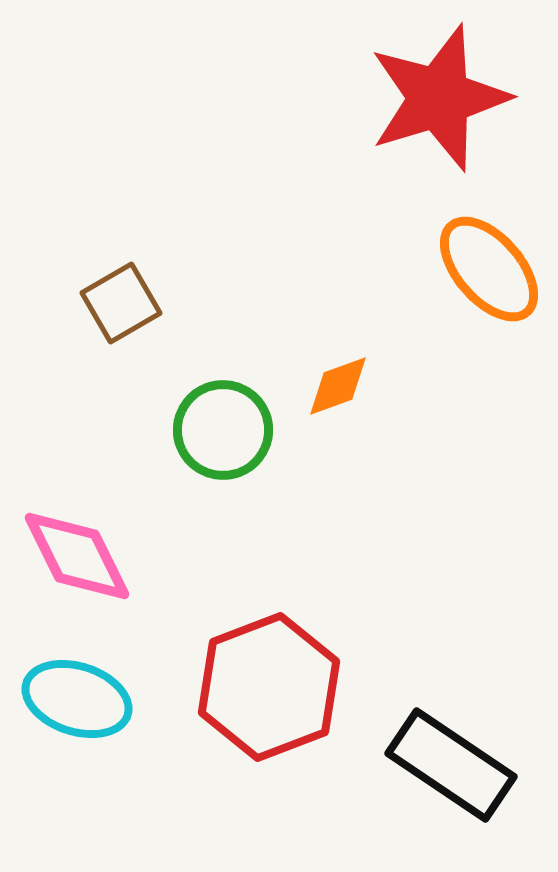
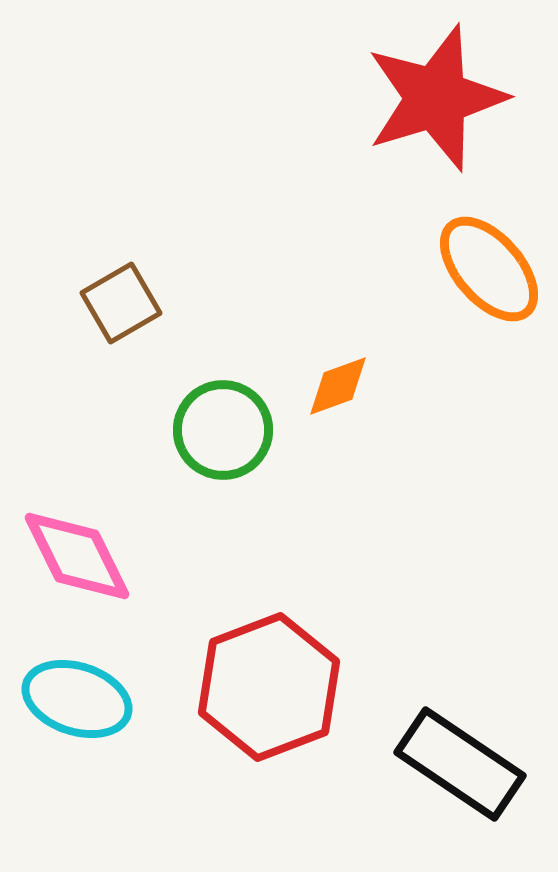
red star: moved 3 px left
black rectangle: moved 9 px right, 1 px up
